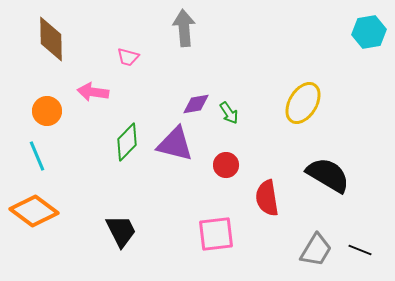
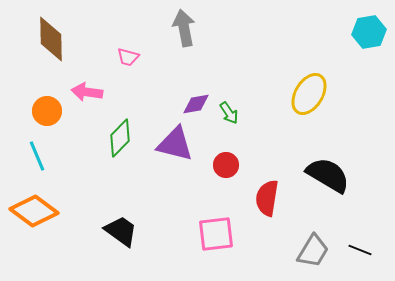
gray arrow: rotated 6 degrees counterclockwise
pink arrow: moved 6 px left
yellow ellipse: moved 6 px right, 9 px up
green diamond: moved 7 px left, 4 px up
red semicircle: rotated 18 degrees clockwise
black trapezoid: rotated 27 degrees counterclockwise
gray trapezoid: moved 3 px left, 1 px down
